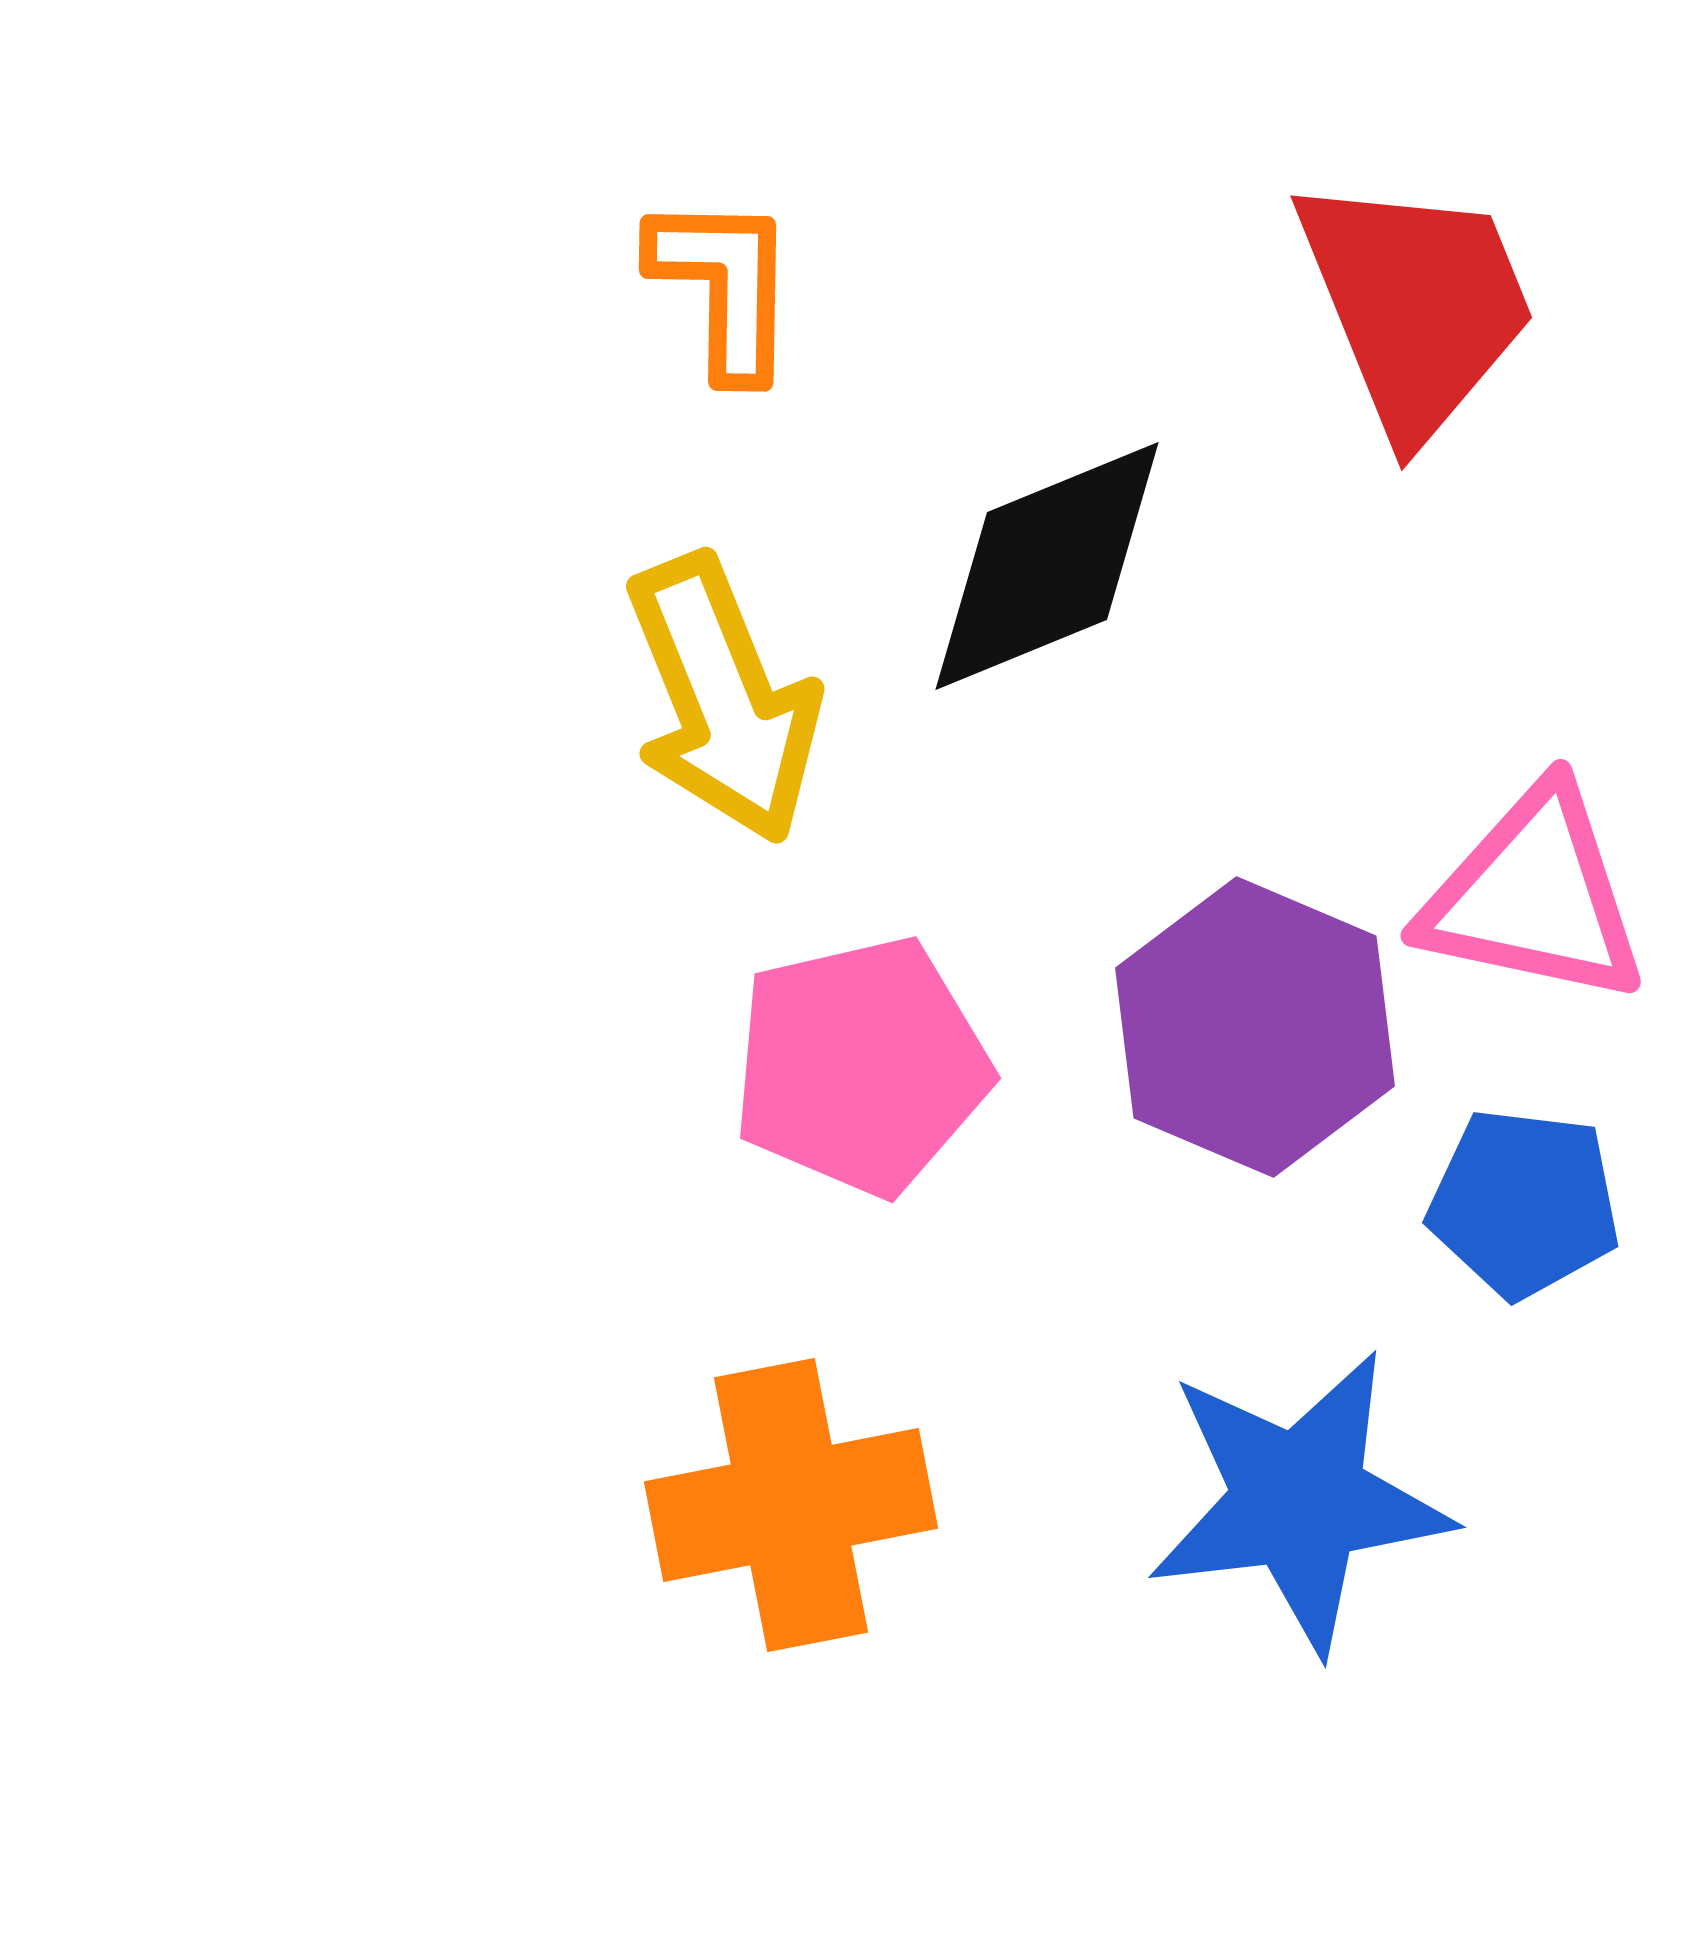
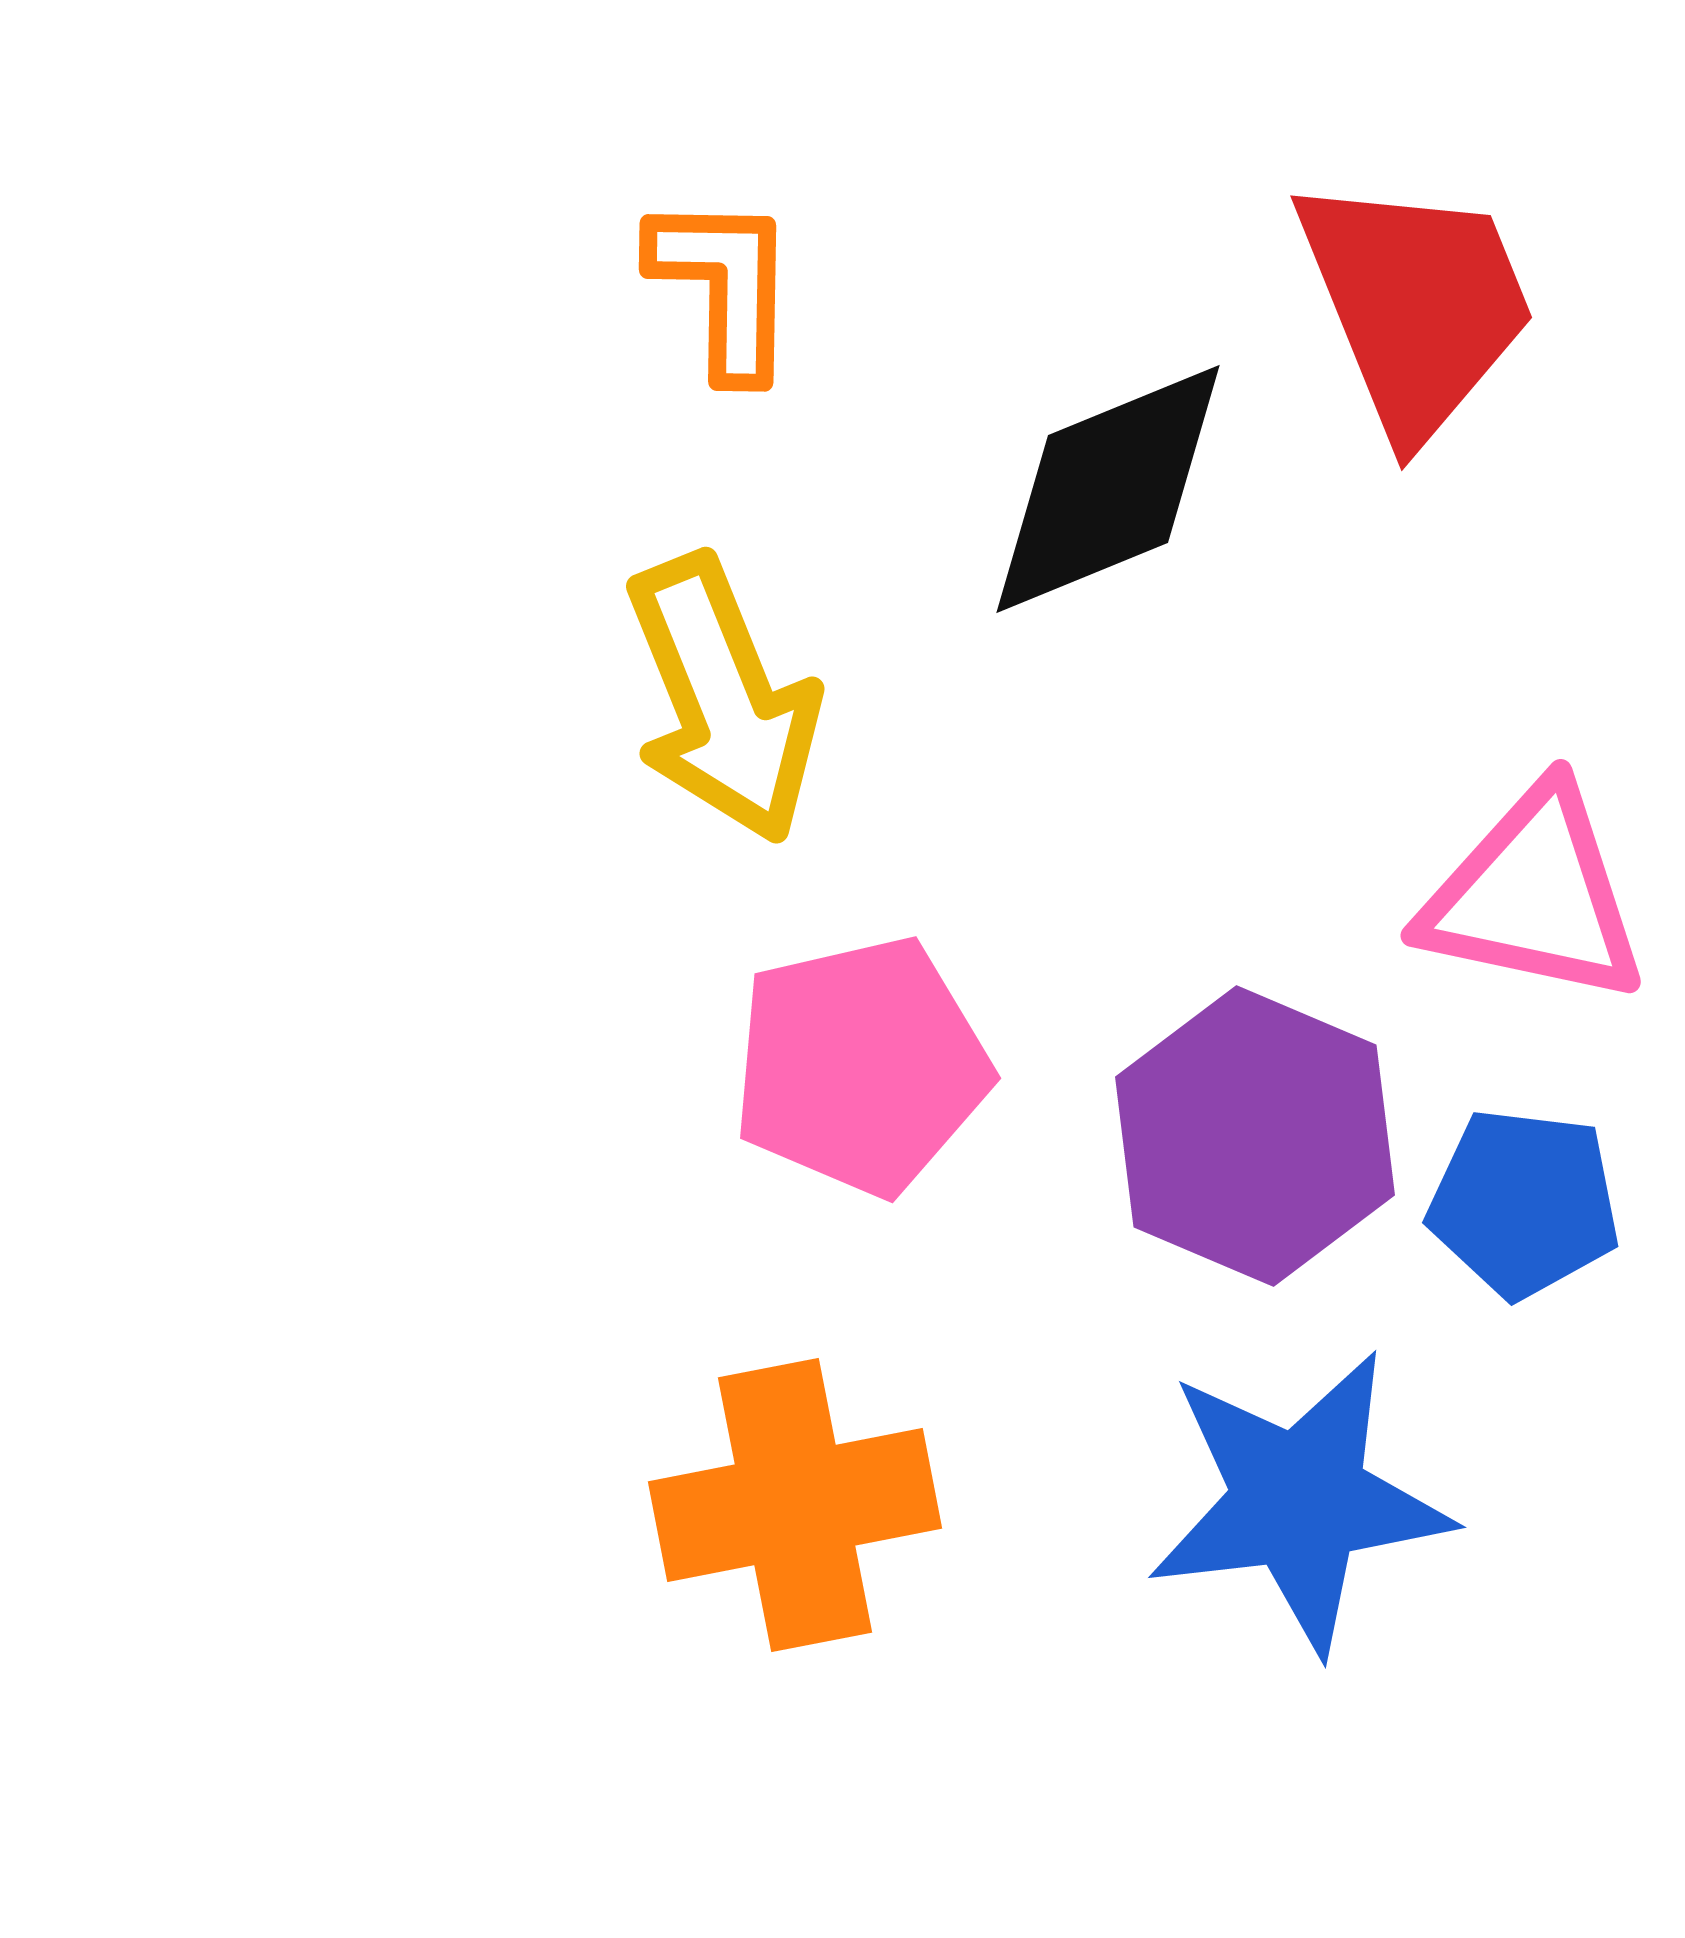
black diamond: moved 61 px right, 77 px up
purple hexagon: moved 109 px down
orange cross: moved 4 px right
